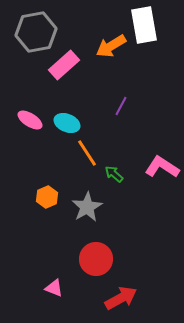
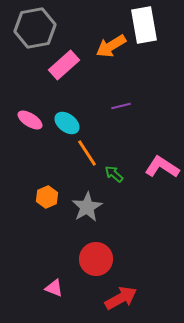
gray hexagon: moved 1 px left, 4 px up
purple line: rotated 48 degrees clockwise
cyan ellipse: rotated 15 degrees clockwise
